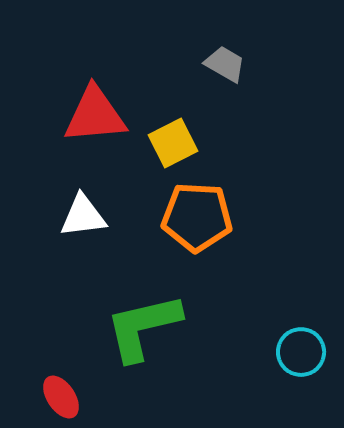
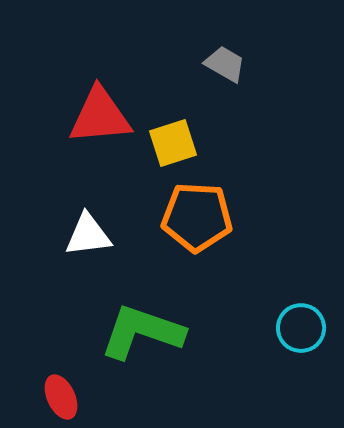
red triangle: moved 5 px right, 1 px down
yellow square: rotated 9 degrees clockwise
white triangle: moved 5 px right, 19 px down
green L-shape: moved 1 px left, 5 px down; rotated 32 degrees clockwise
cyan circle: moved 24 px up
red ellipse: rotated 9 degrees clockwise
